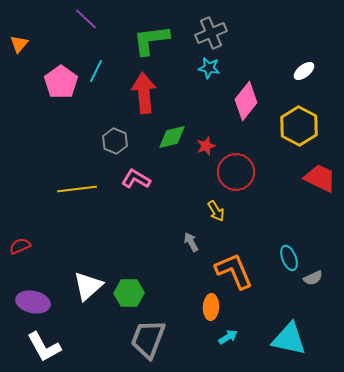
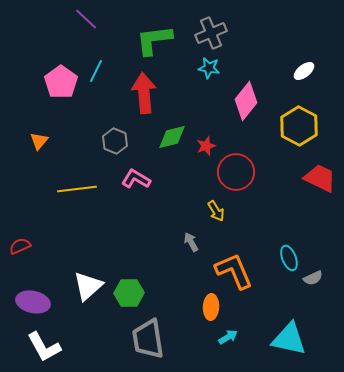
green L-shape: moved 3 px right
orange triangle: moved 20 px right, 97 px down
gray trapezoid: rotated 30 degrees counterclockwise
